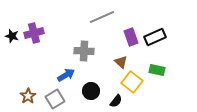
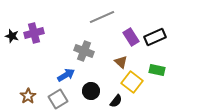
purple rectangle: rotated 12 degrees counterclockwise
gray cross: rotated 18 degrees clockwise
gray square: moved 3 px right
